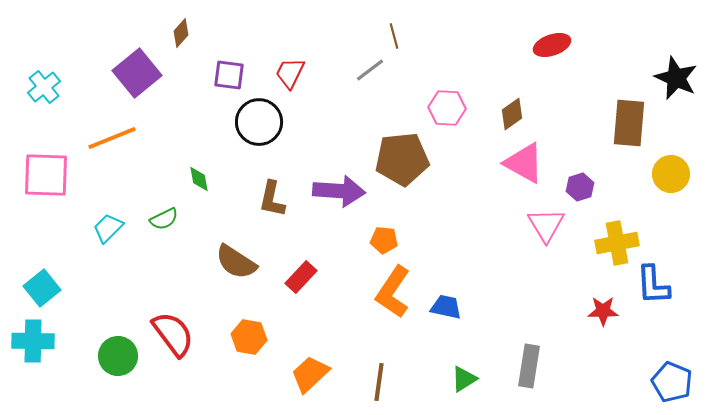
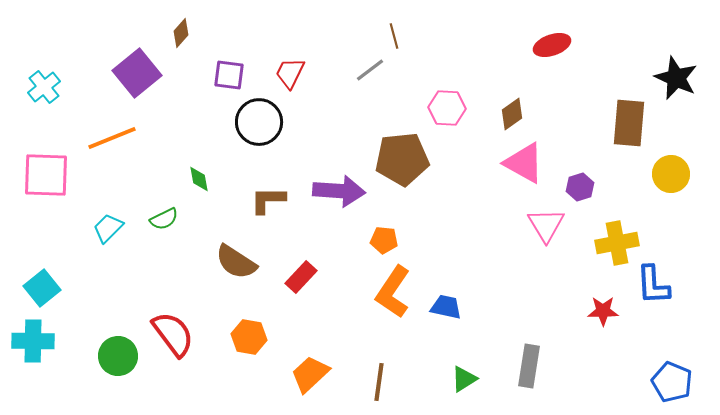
brown L-shape at (272, 199): moved 4 px left, 1 px down; rotated 78 degrees clockwise
